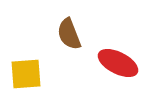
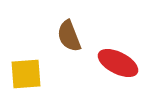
brown semicircle: moved 2 px down
